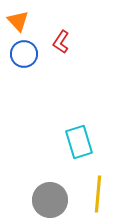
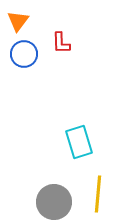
orange triangle: rotated 20 degrees clockwise
red L-shape: moved 1 px down; rotated 35 degrees counterclockwise
gray circle: moved 4 px right, 2 px down
